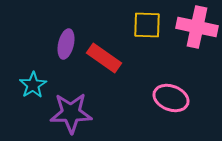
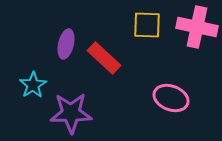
red rectangle: rotated 8 degrees clockwise
